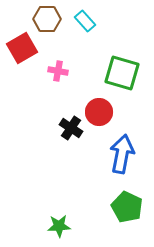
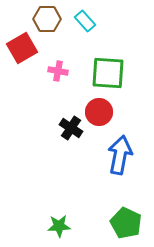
green square: moved 14 px left; rotated 12 degrees counterclockwise
blue arrow: moved 2 px left, 1 px down
green pentagon: moved 1 px left, 16 px down
